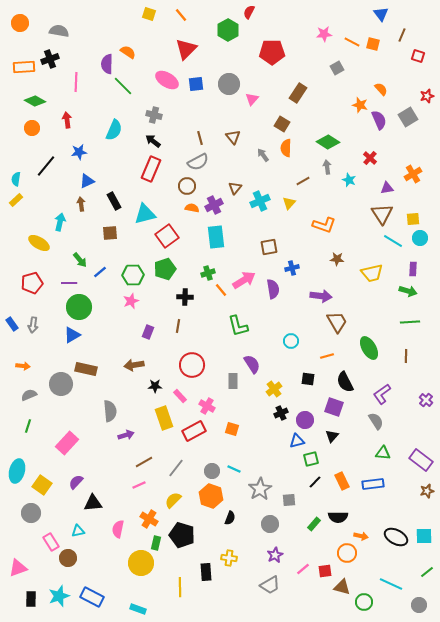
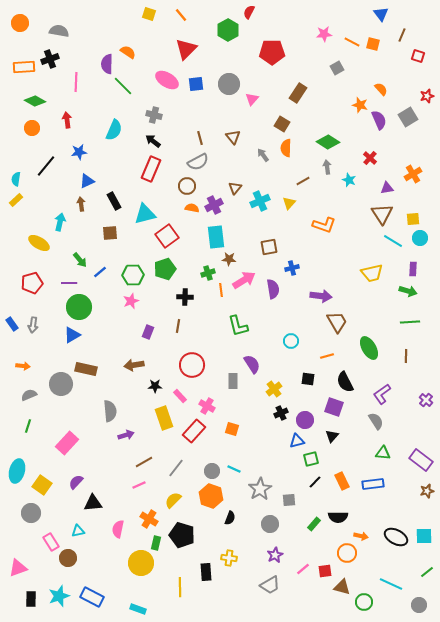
brown star at (337, 259): moved 108 px left
orange line at (221, 290): rotated 32 degrees clockwise
red rectangle at (194, 431): rotated 20 degrees counterclockwise
